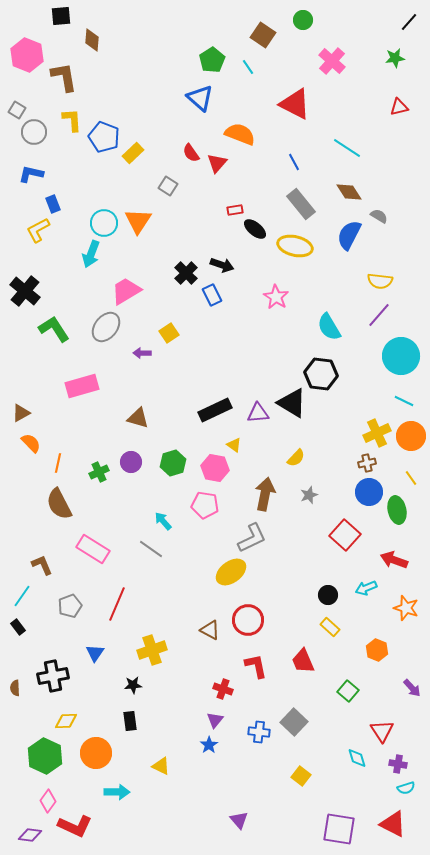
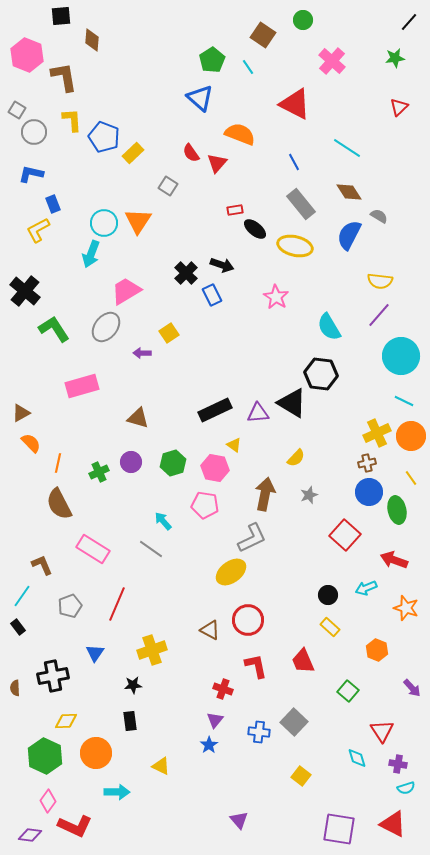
red triangle at (399, 107): rotated 30 degrees counterclockwise
